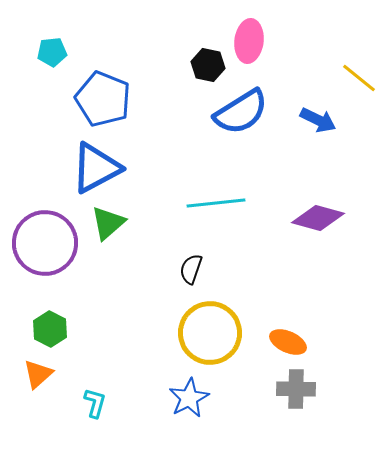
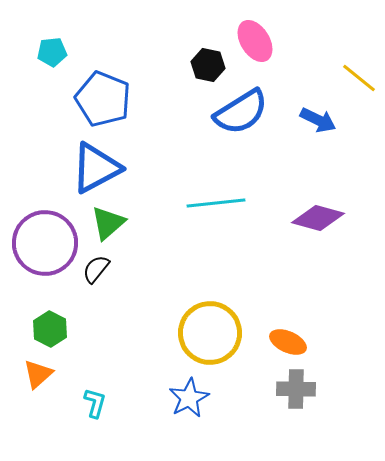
pink ellipse: moved 6 px right; rotated 39 degrees counterclockwise
black semicircle: moved 95 px left; rotated 20 degrees clockwise
